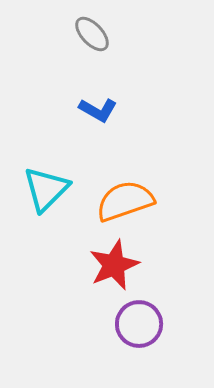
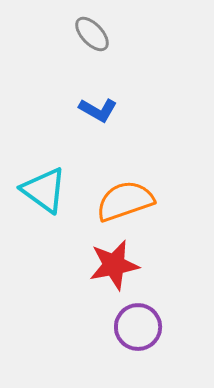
cyan triangle: moved 2 px left, 1 px down; rotated 39 degrees counterclockwise
red star: rotated 12 degrees clockwise
purple circle: moved 1 px left, 3 px down
